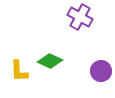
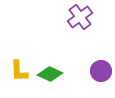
purple cross: rotated 25 degrees clockwise
green diamond: moved 13 px down
